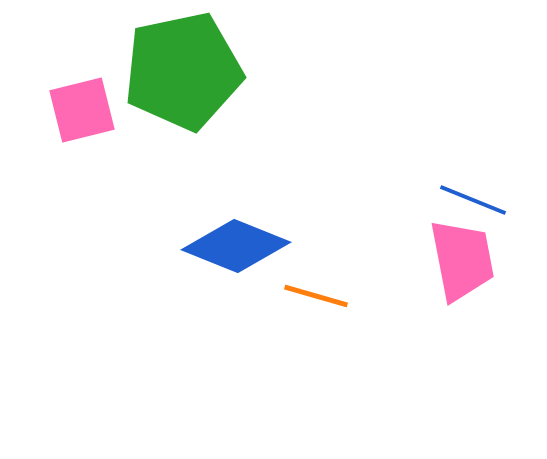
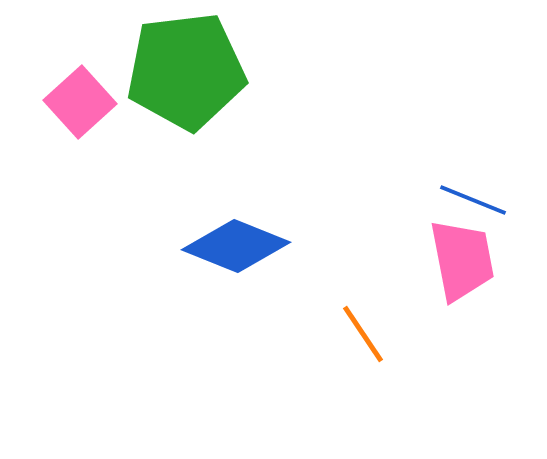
green pentagon: moved 3 px right; rotated 5 degrees clockwise
pink square: moved 2 px left, 8 px up; rotated 28 degrees counterclockwise
orange line: moved 47 px right, 38 px down; rotated 40 degrees clockwise
